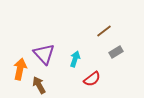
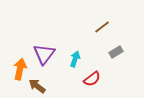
brown line: moved 2 px left, 4 px up
purple triangle: rotated 20 degrees clockwise
brown arrow: moved 2 px left, 1 px down; rotated 24 degrees counterclockwise
